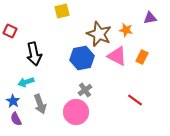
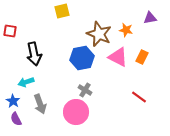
red square: rotated 16 degrees counterclockwise
pink triangle: moved 1 px right, 1 px down
gray cross: rotated 24 degrees counterclockwise
red line: moved 4 px right, 3 px up
